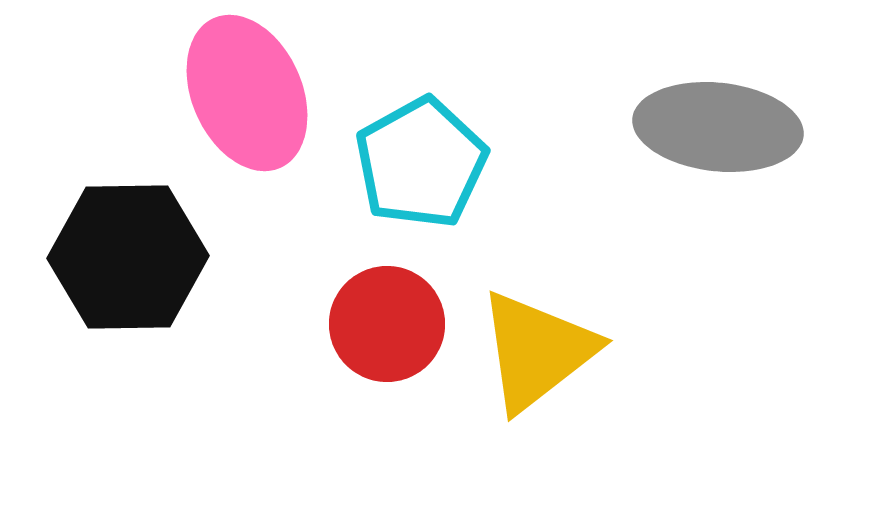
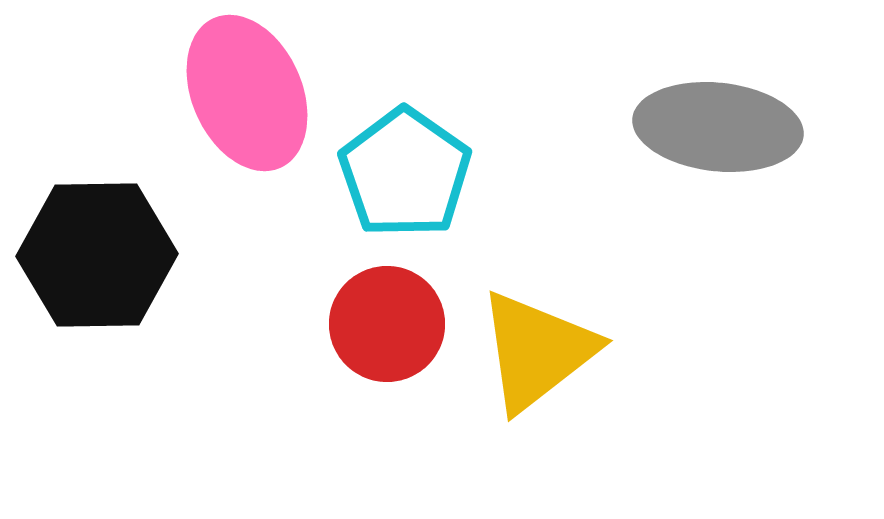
cyan pentagon: moved 16 px left, 10 px down; rotated 8 degrees counterclockwise
black hexagon: moved 31 px left, 2 px up
